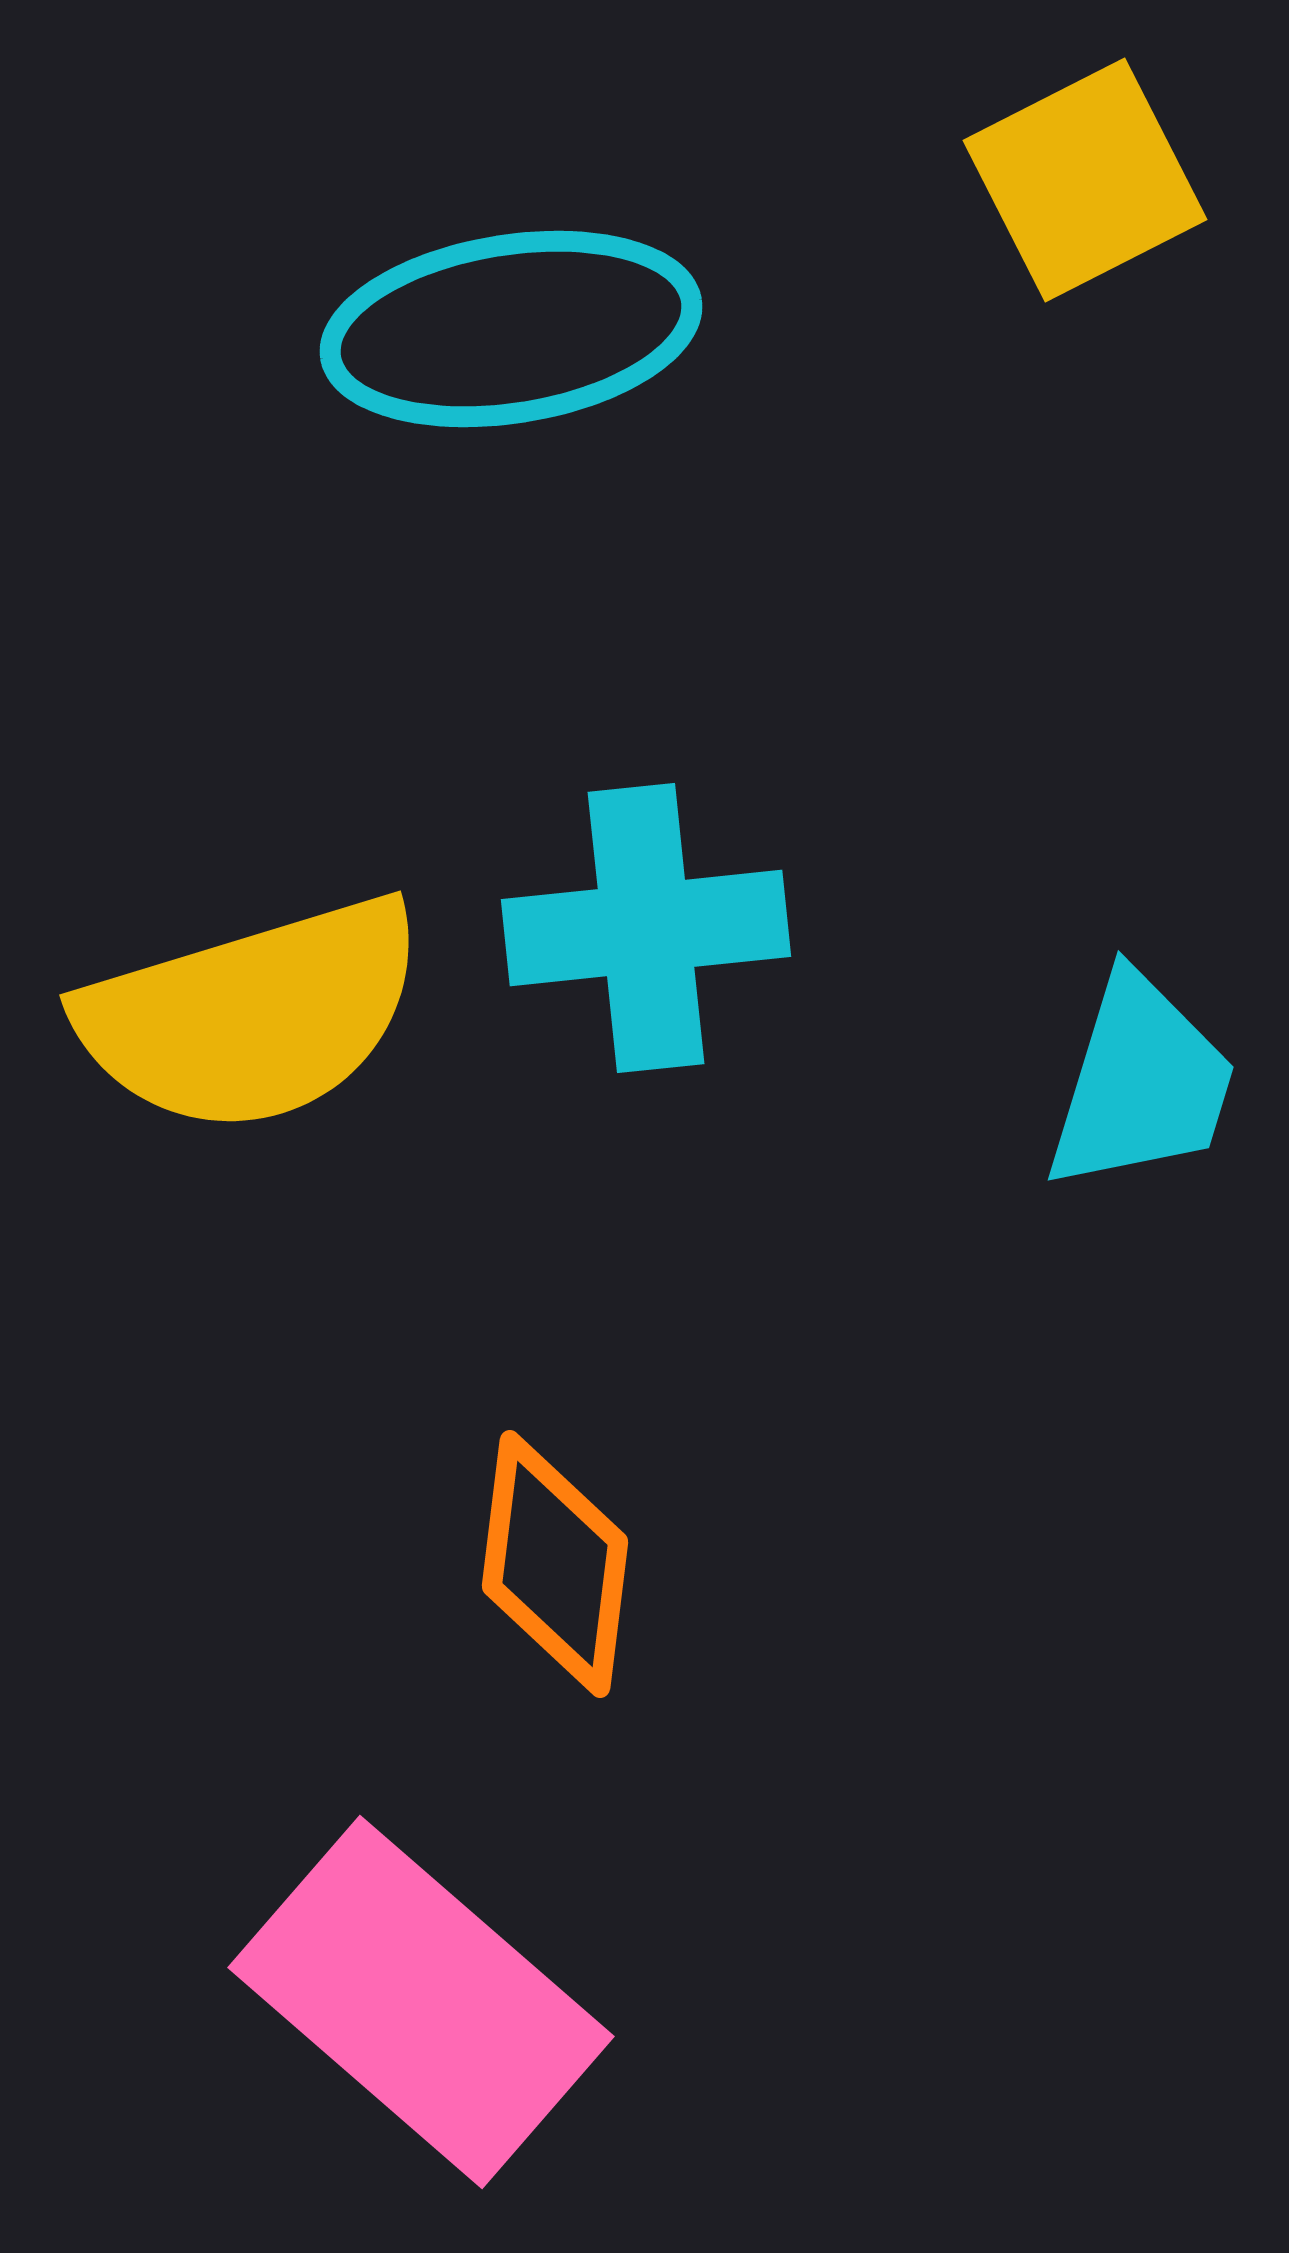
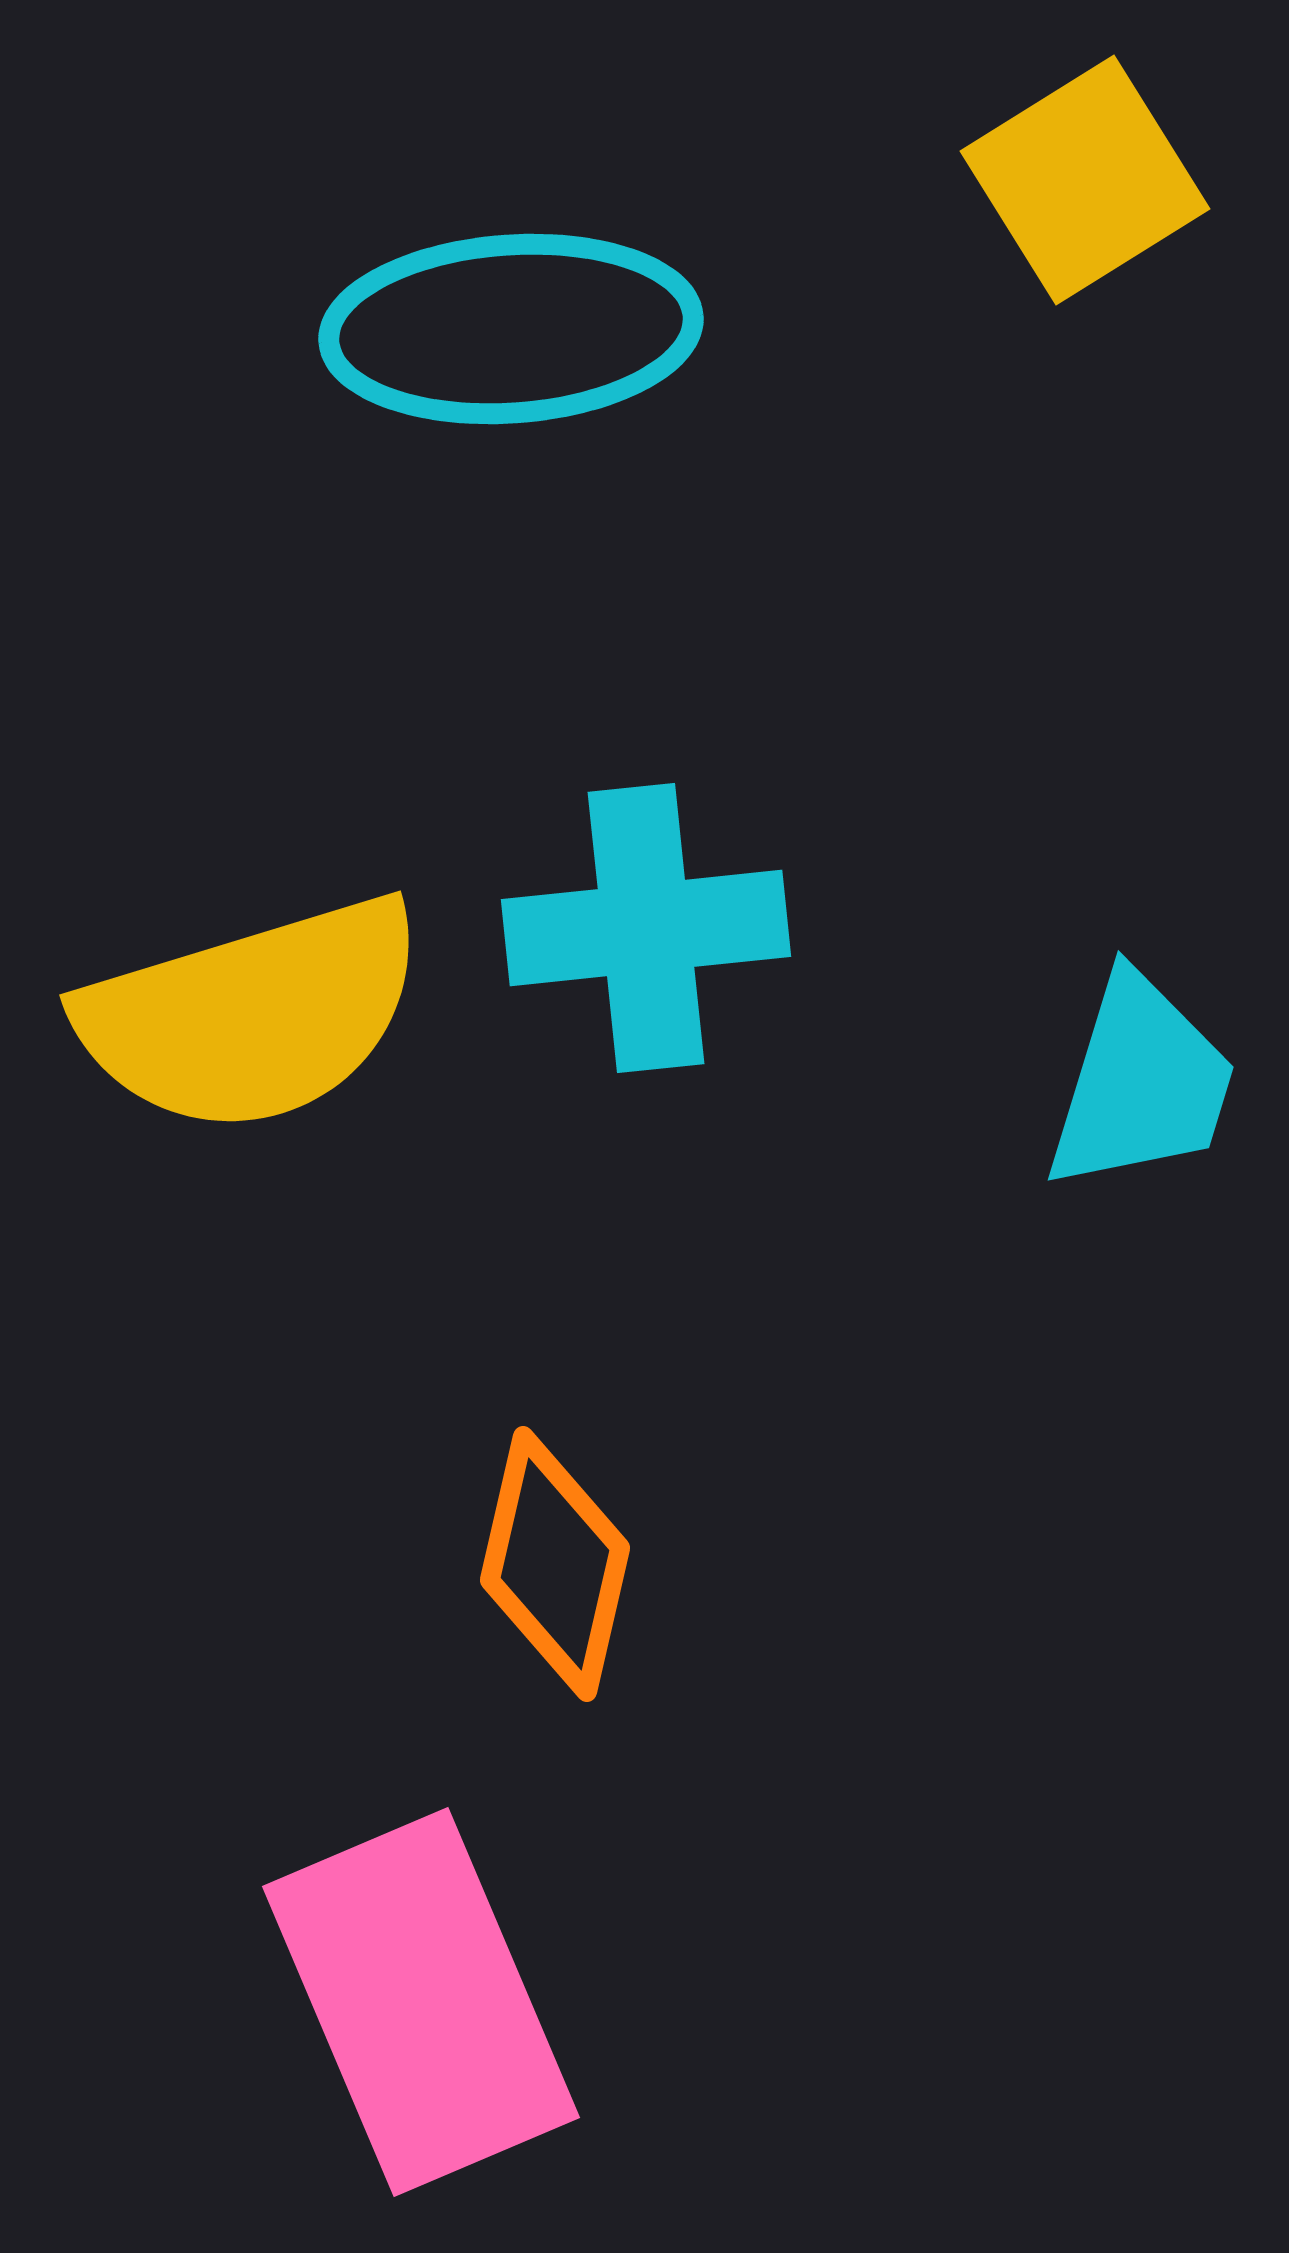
yellow square: rotated 5 degrees counterclockwise
cyan ellipse: rotated 5 degrees clockwise
orange diamond: rotated 6 degrees clockwise
pink rectangle: rotated 26 degrees clockwise
